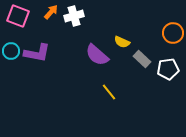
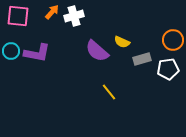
orange arrow: moved 1 px right
pink square: rotated 15 degrees counterclockwise
orange circle: moved 7 px down
purple semicircle: moved 4 px up
gray rectangle: rotated 60 degrees counterclockwise
